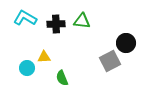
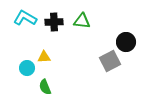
black cross: moved 2 px left, 2 px up
black circle: moved 1 px up
green semicircle: moved 17 px left, 9 px down
